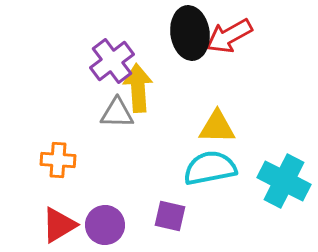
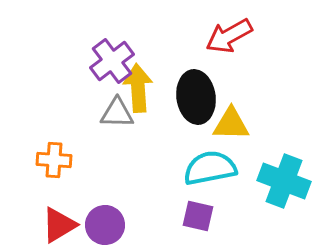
black ellipse: moved 6 px right, 64 px down
yellow triangle: moved 14 px right, 3 px up
orange cross: moved 4 px left
cyan cross: rotated 6 degrees counterclockwise
purple square: moved 28 px right
